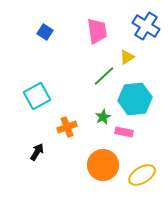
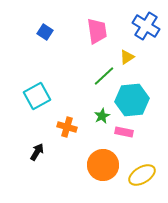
cyan hexagon: moved 3 px left, 1 px down
green star: moved 1 px left, 1 px up
orange cross: rotated 36 degrees clockwise
